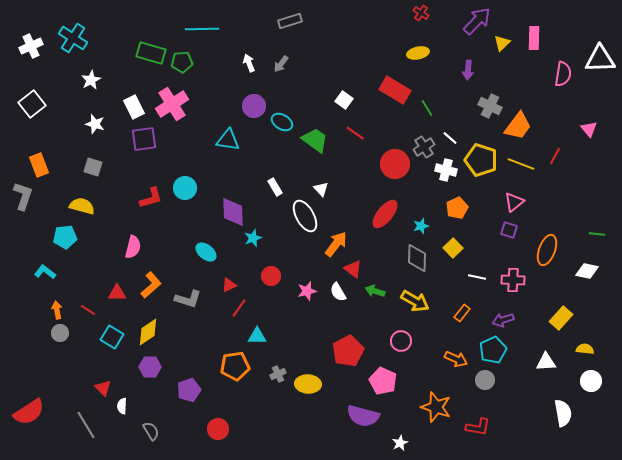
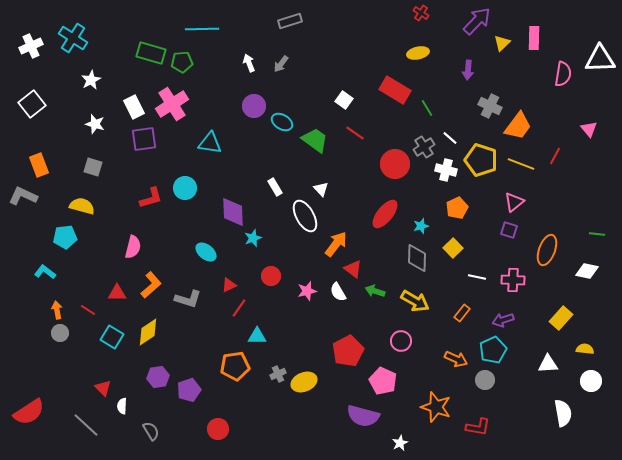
cyan triangle at (228, 140): moved 18 px left, 3 px down
gray L-shape at (23, 196): rotated 84 degrees counterclockwise
white triangle at (546, 362): moved 2 px right, 2 px down
purple hexagon at (150, 367): moved 8 px right, 10 px down; rotated 10 degrees counterclockwise
yellow ellipse at (308, 384): moved 4 px left, 2 px up; rotated 25 degrees counterclockwise
gray line at (86, 425): rotated 16 degrees counterclockwise
